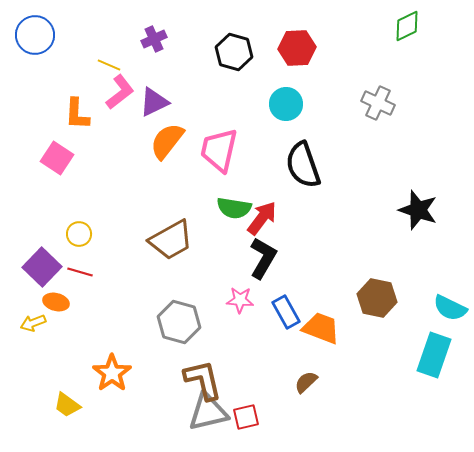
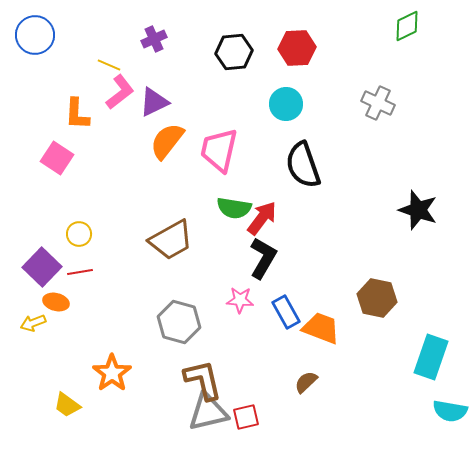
black hexagon: rotated 21 degrees counterclockwise
red line: rotated 25 degrees counterclockwise
cyan semicircle: moved 103 px down; rotated 16 degrees counterclockwise
cyan rectangle: moved 3 px left, 2 px down
